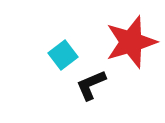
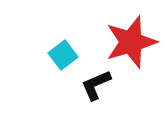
black L-shape: moved 5 px right
